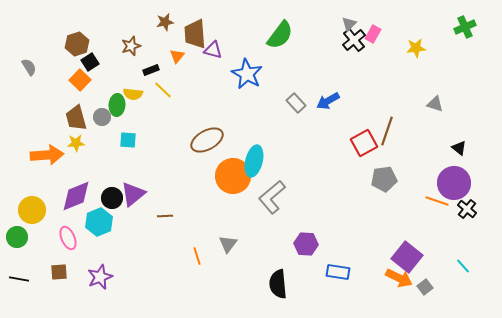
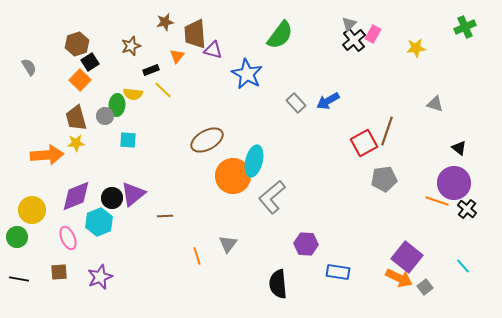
gray circle at (102, 117): moved 3 px right, 1 px up
